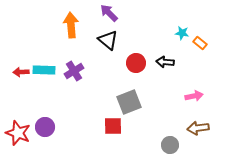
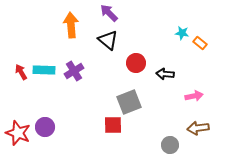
black arrow: moved 12 px down
red arrow: rotated 63 degrees clockwise
red square: moved 1 px up
